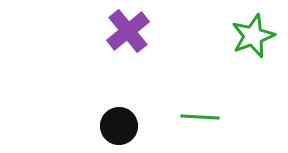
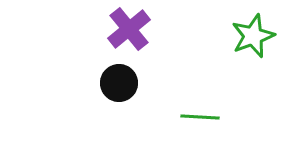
purple cross: moved 1 px right, 2 px up
black circle: moved 43 px up
